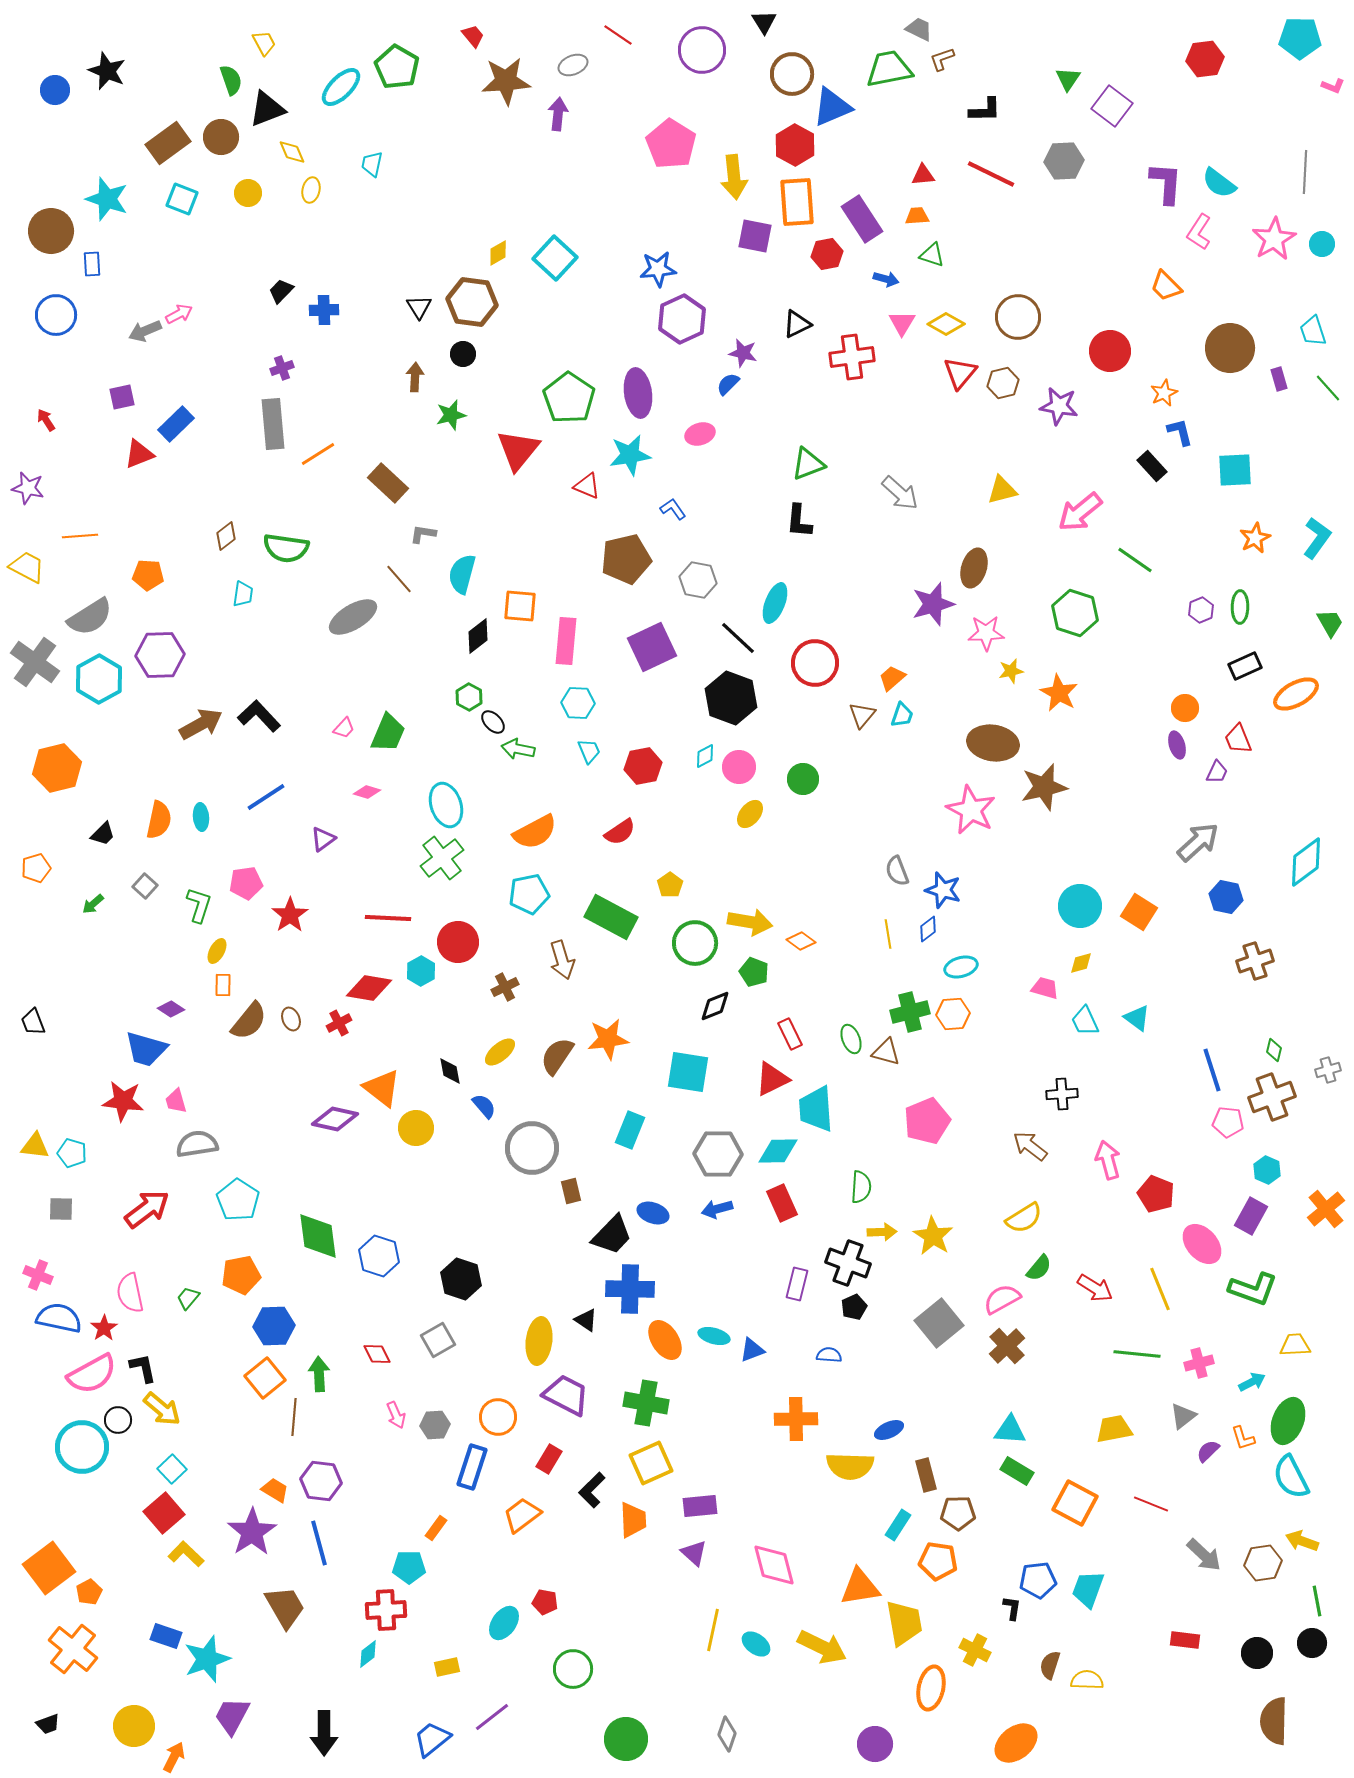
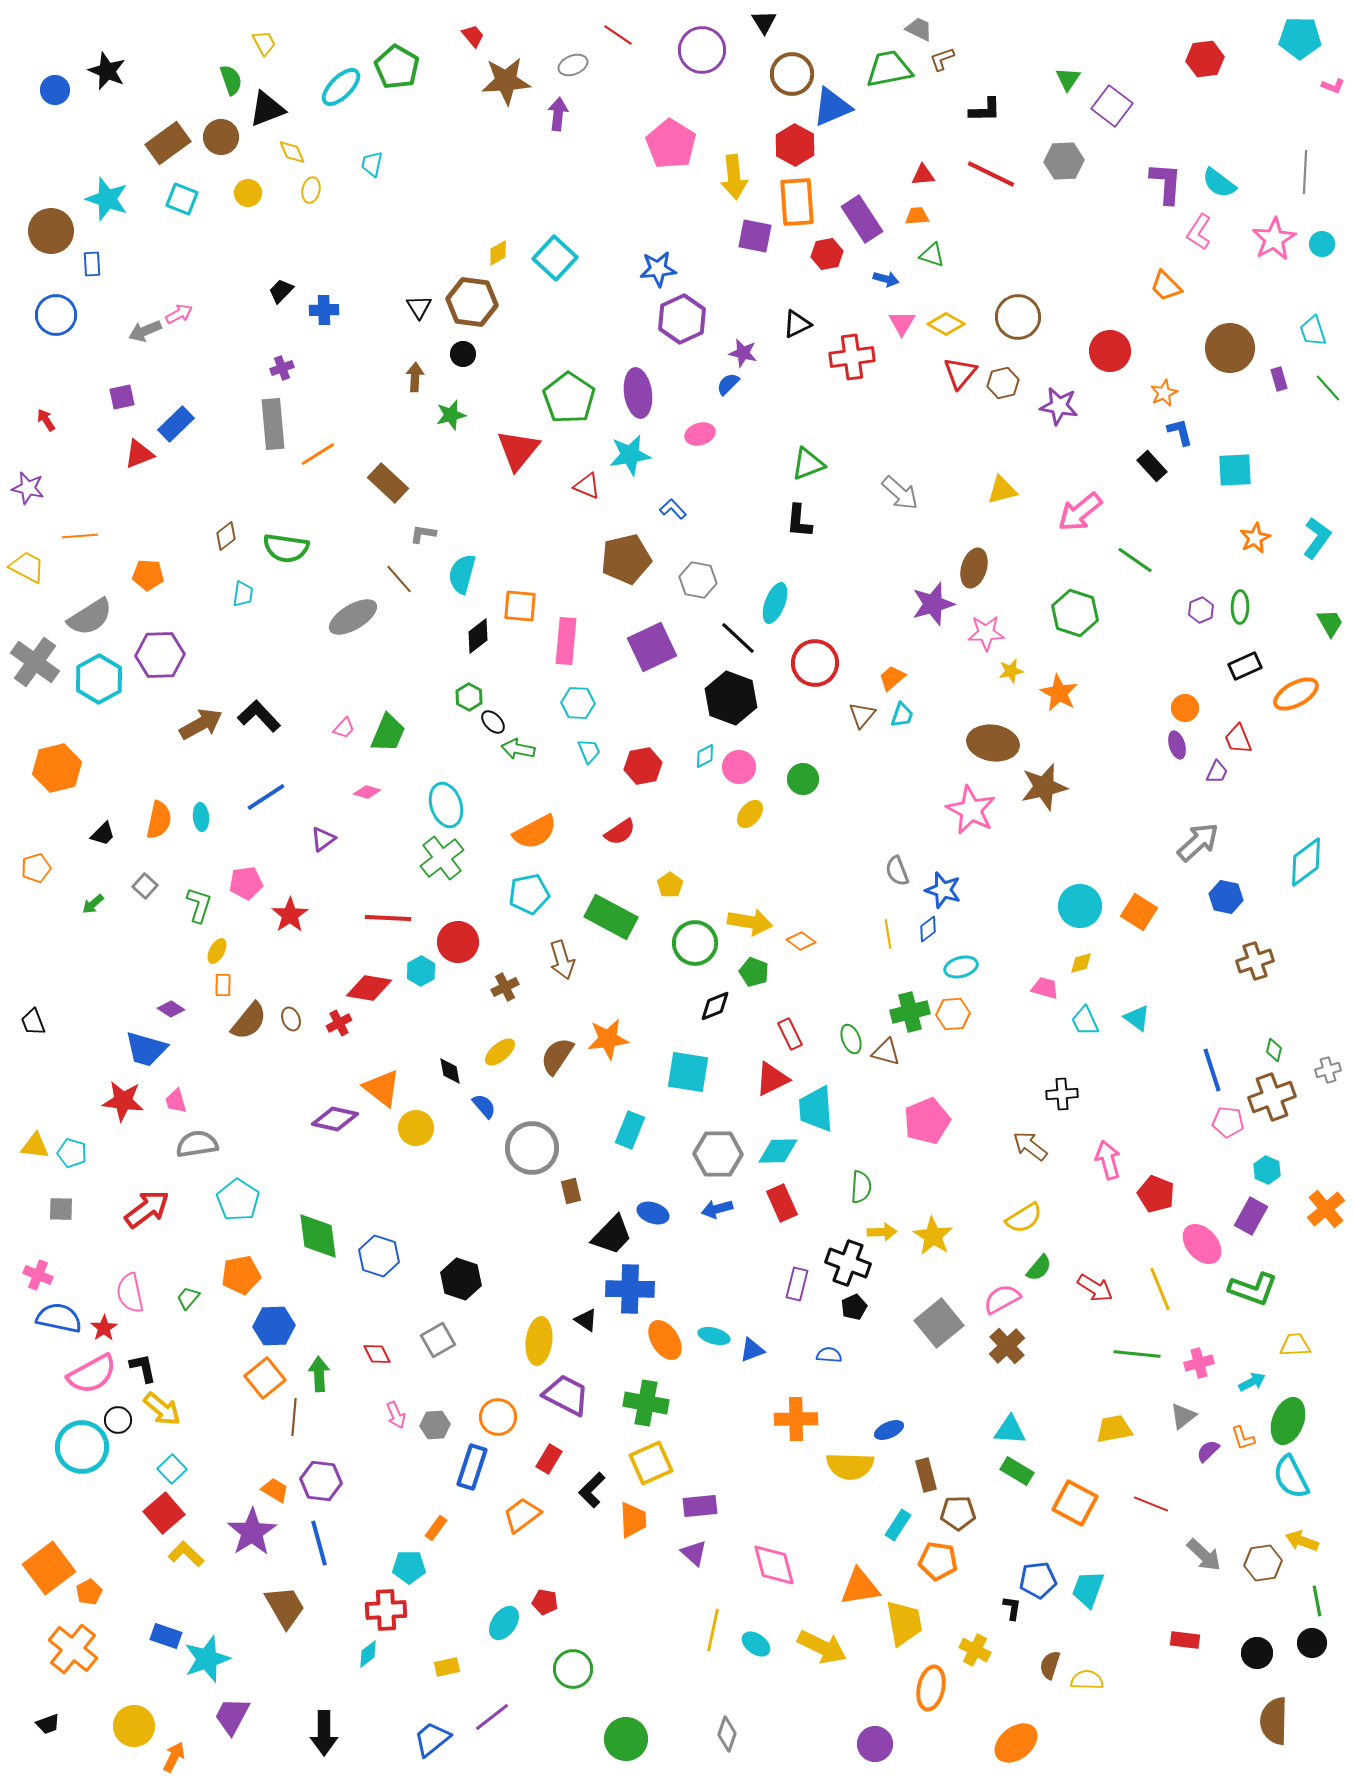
blue L-shape at (673, 509): rotated 8 degrees counterclockwise
